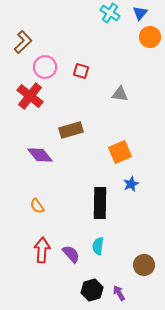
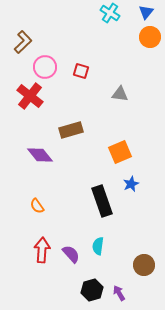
blue triangle: moved 6 px right, 1 px up
black rectangle: moved 2 px right, 2 px up; rotated 20 degrees counterclockwise
